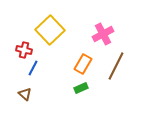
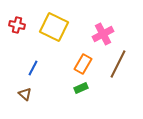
yellow square: moved 4 px right, 3 px up; rotated 20 degrees counterclockwise
red cross: moved 7 px left, 25 px up
brown line: moved 2 px right, 2 px up
